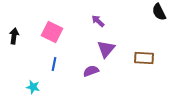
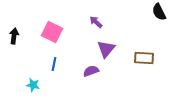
purple arrow: moved 2 px left, 1 px down
cyan star: moved 2 px up
